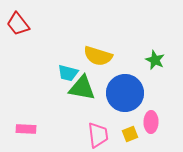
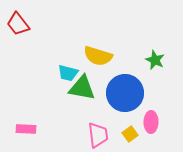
yellow square: rotated 14 degrees counterclockwise
